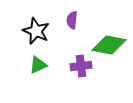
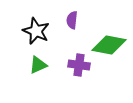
purple cross: moved 2 px left, 1 px up; rotated 15 degrees clockwise
